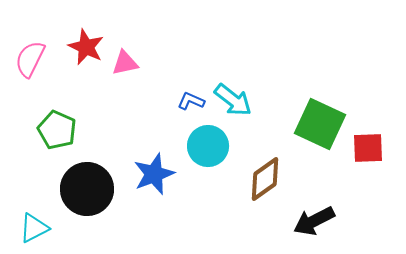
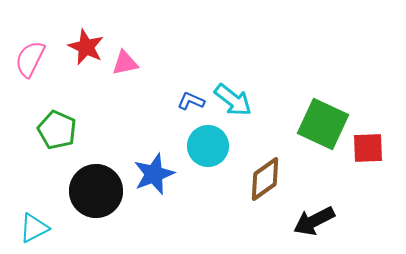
green square: moved 3 px right
black circle: moved 9 px right, 2 px down
